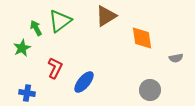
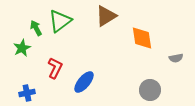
blue cross: rotated 21 degrees counterclockwise
